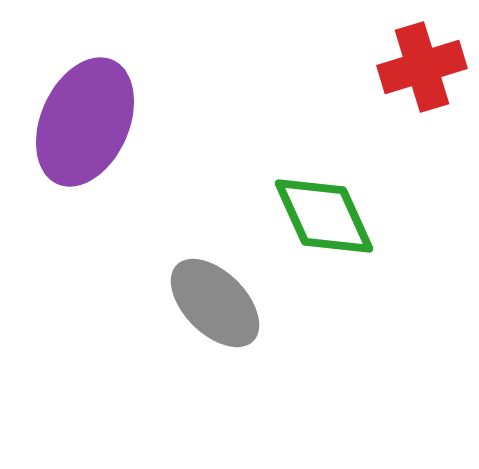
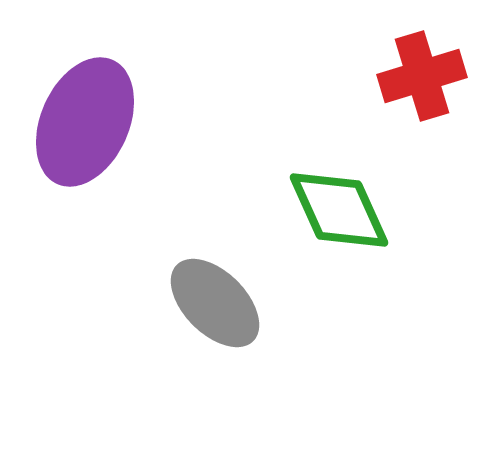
red cross: moved 9 px down
green diamond: moved 15 px right, 6 px up
